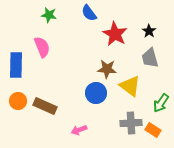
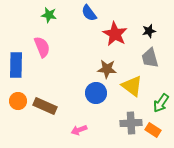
black star: rotated 24 degrees clockwise
yellow triangle: moved 2 px right
